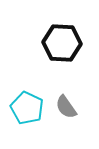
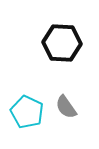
cyan pentagon: moved 4 px down
